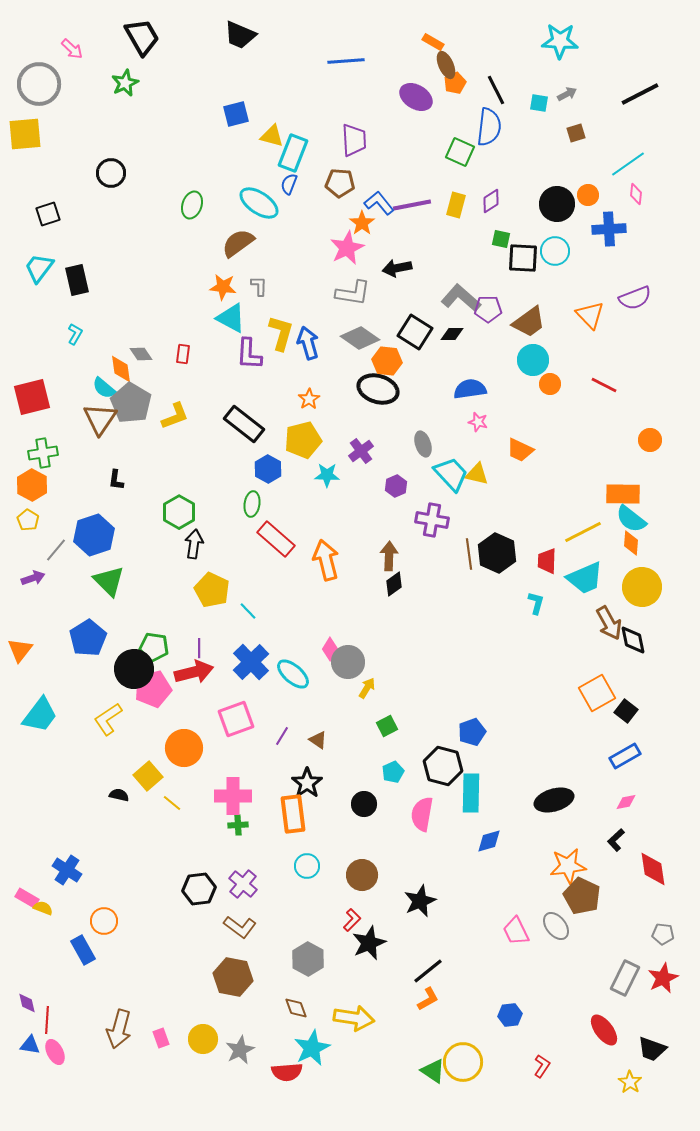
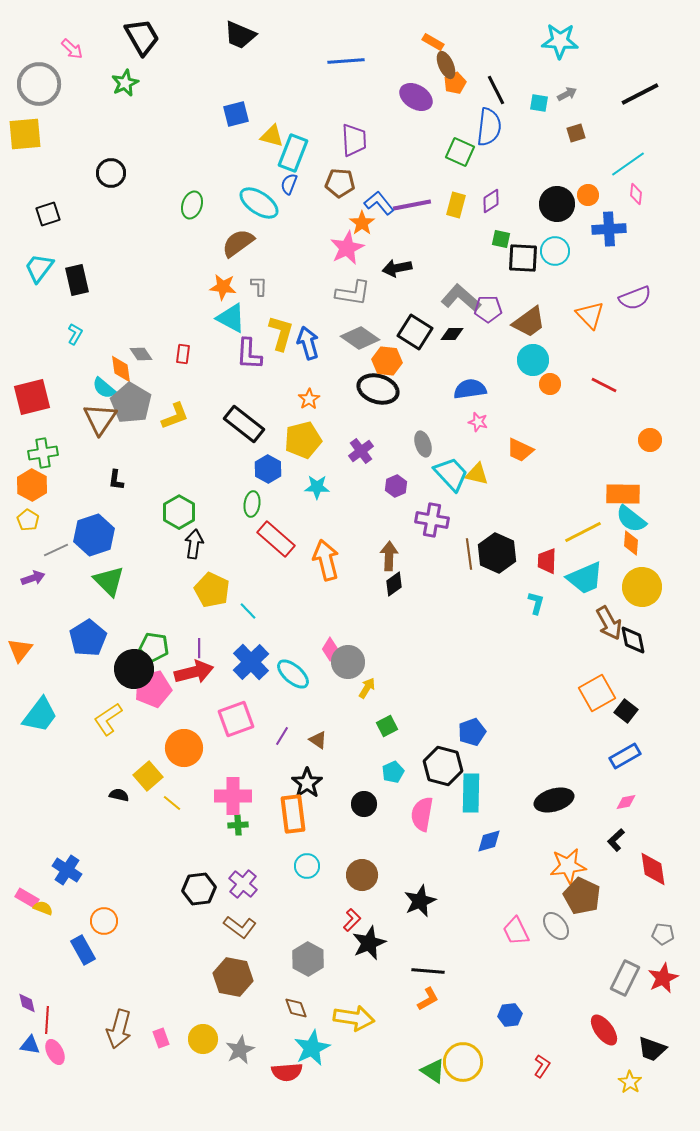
cyan star at (327, 475): moved 10 px left, 12 px down
gray line at (56, 550): rotated 25 degrees clockwise
black line at (428, 971): rotated 44 degrees clockwise
